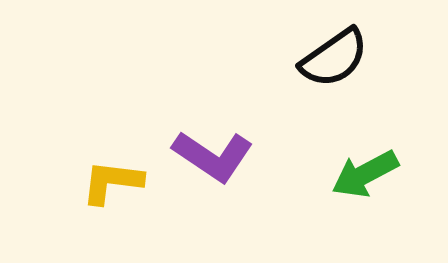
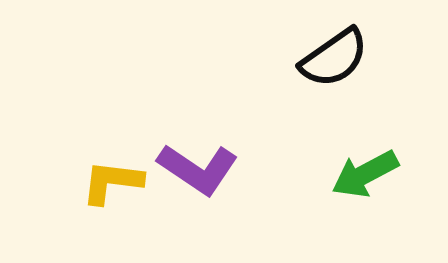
purple L-shape: moved 15 px left, 13 px down
